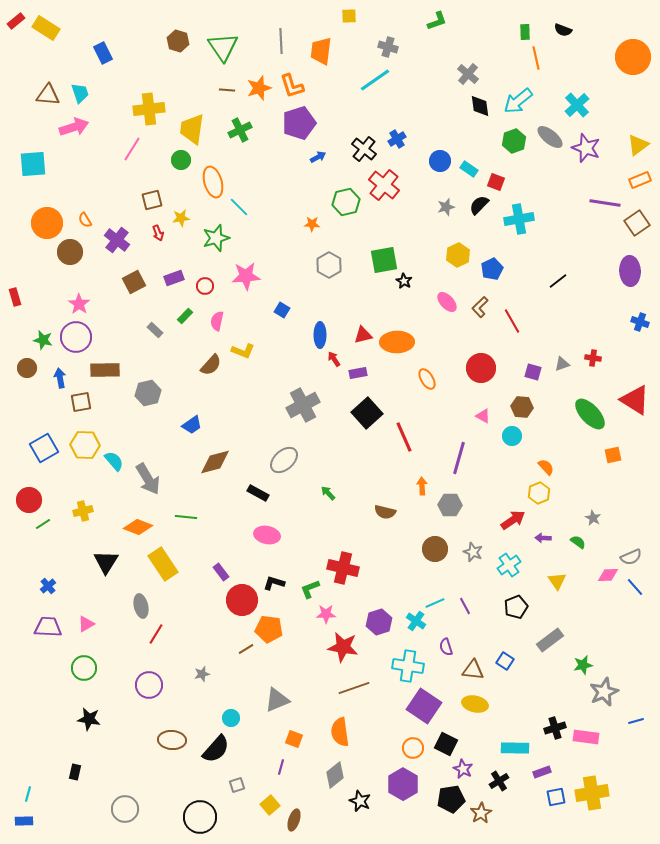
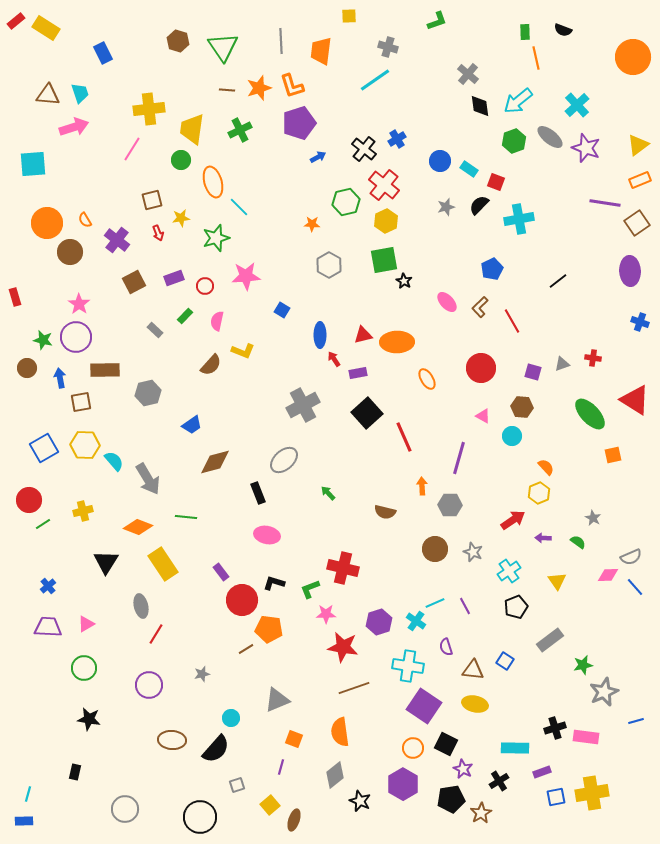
yellow hexagon at (458, 255): moved 72 px left, 34 px up
black rectangle at (258, 493): rotated 40 degrees clockwise
cyan cross at (509, 565): moved 6 px down
